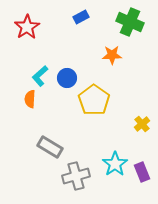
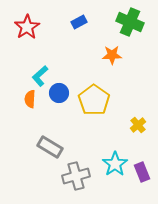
blue rectangle: moved 2 px left, 5 px down
blue circle: moved 8 px left, 15 px down
yellow cross: moved 4 px left, 1 px down
